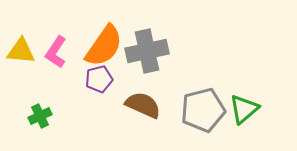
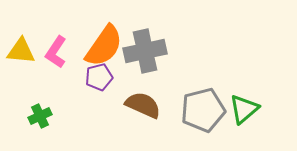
gray cross: moved 2 px left
purple pentagon: moved 2 px up
